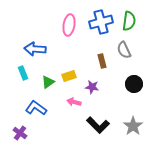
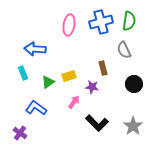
brown rectangle: moved 1 px right, 7 px down
pink arrow: rotated 112 degrees clockwise
black L-shape: moved 1 px left, 2 px up
